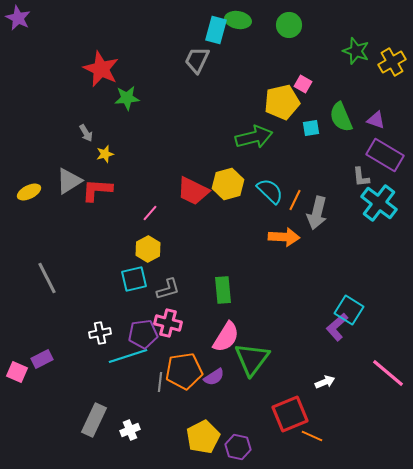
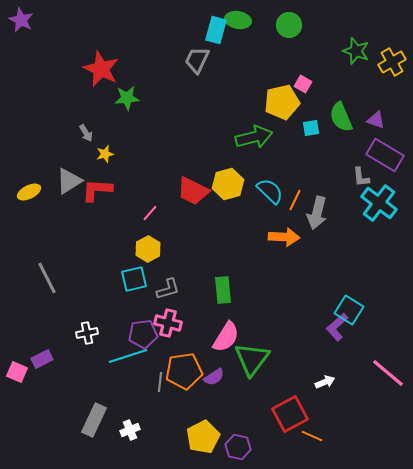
purple star at (18, 18): moved 3 px right, 2 px down
white cross at (100, 333): moved 13 px left
red square at (290, 414): rotated 6 degrees counterclockwise
